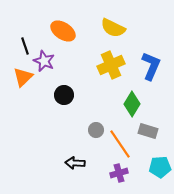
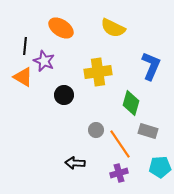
orange ellipse: moved 2 px left, 3 px up
black line: rotated 24 degrees clockwise
yellow cross: moved 13 px left, 7 px down; rotated 16 degrees clockwise
orange triangle: rotated 45 degrees counterclockwise
green diamond: moved 1 px left, 1 px up; rotated 15 degrees counterclockwise
